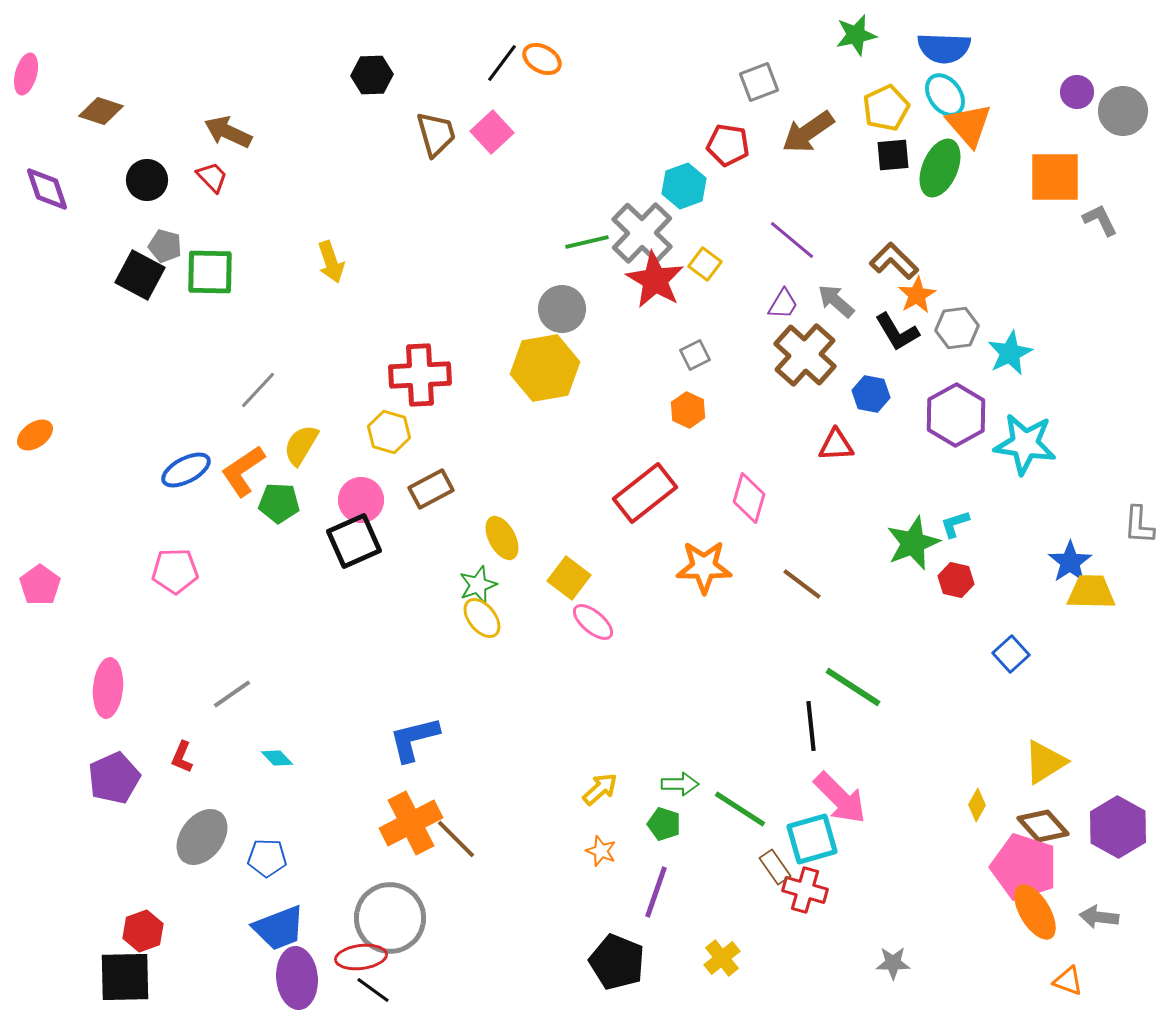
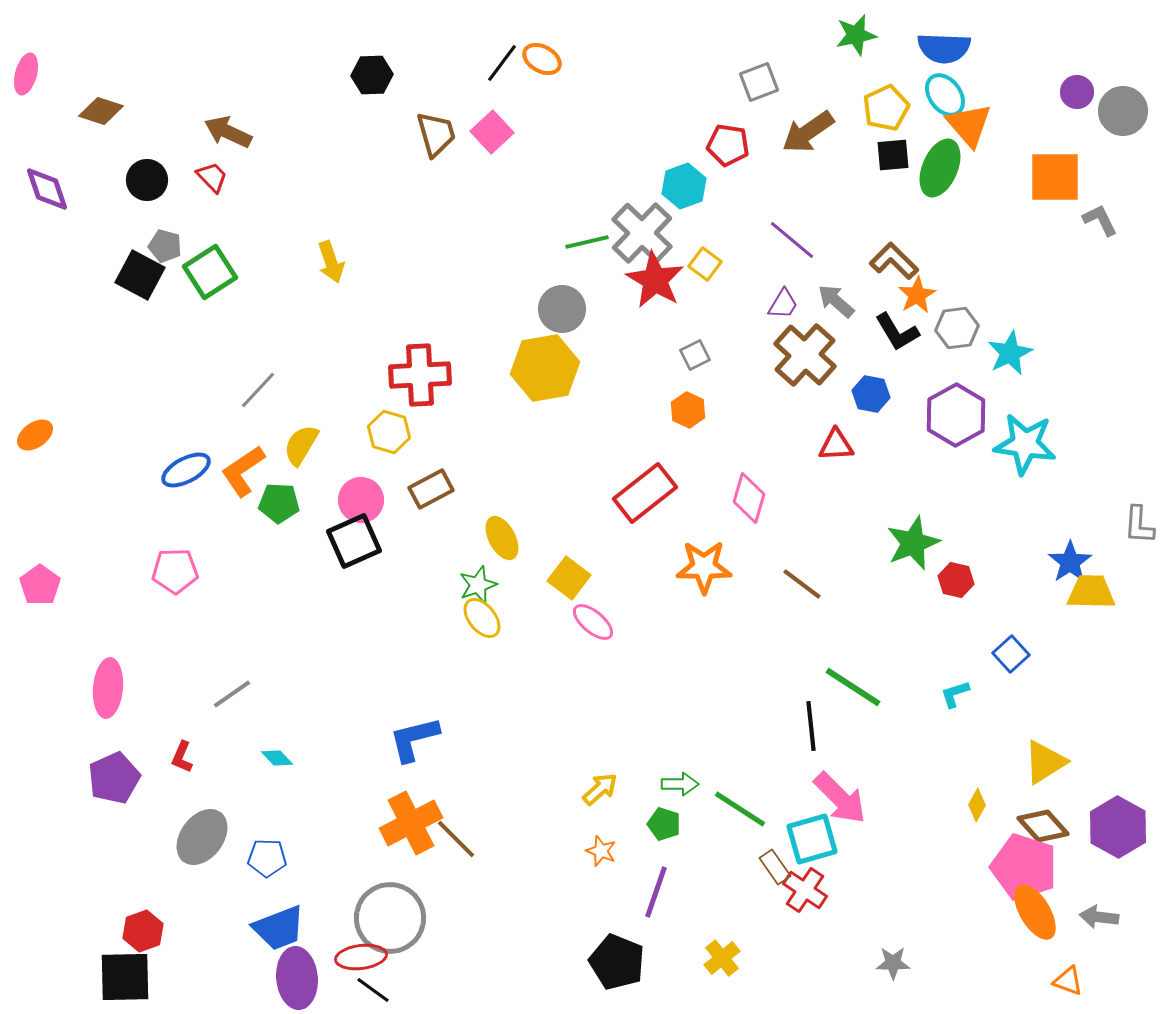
green square at (210, 272): rotated 34 degrees counterclockwise
cyan L-shape at (955, 524): moved 170 px down
red cross at (805, 890): rotated 18 degrees clockwise
